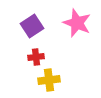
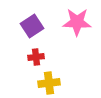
pink star: moved 1 px up; rotated 20 degrees counterclockwise
yellow cross: moved 3 px down
